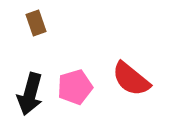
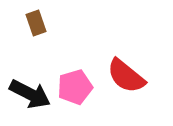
red semicircle: moved 5 px left, 3 px up
black arrow: rotated 78 degrees counterclockwise
